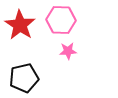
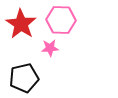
red star: moved 1 px right, 1 px up
pink star: moved 18 px left, 3 px up
